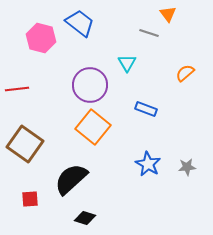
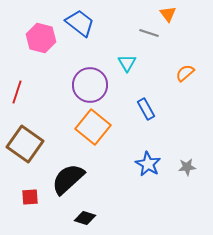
red line: moved 3 px down; rotated 65 degrees counterclockwise
blue rectangle: rotated 40 degrees clockwise
black semicircle: moved 3 px left
red square: moved 2 px up
